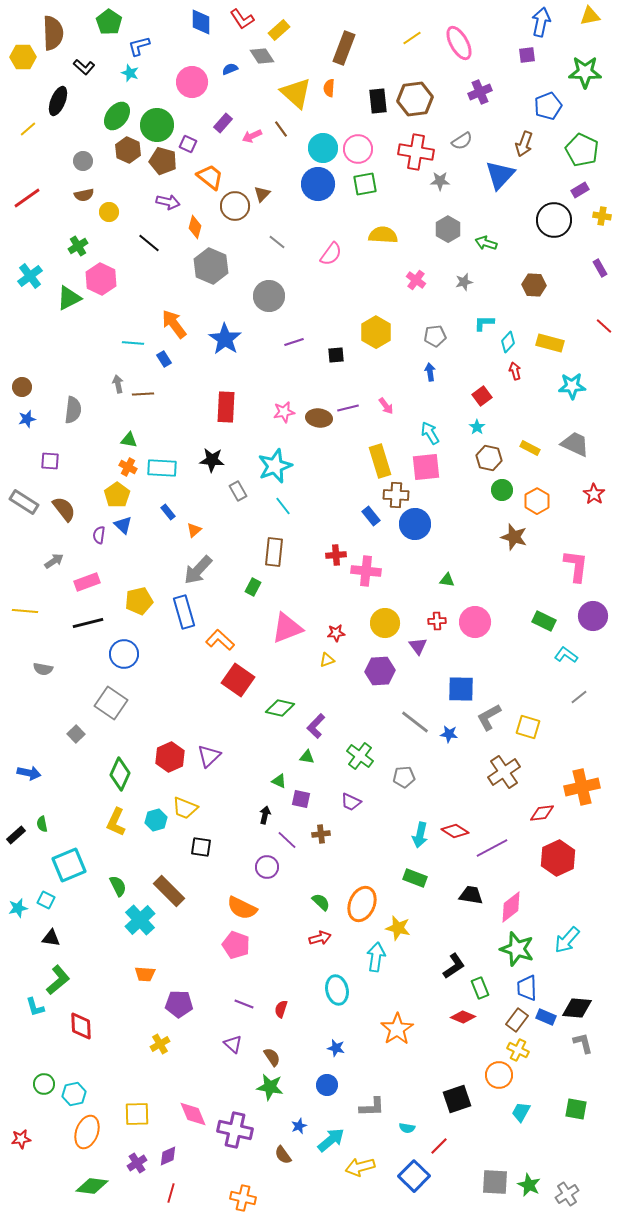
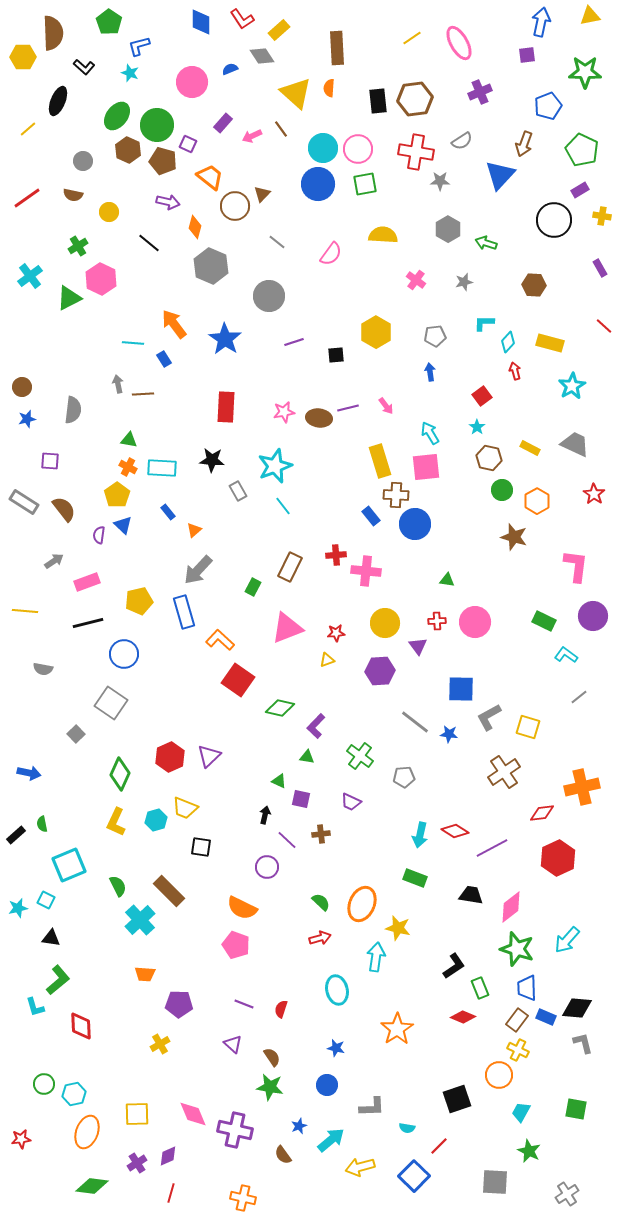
brown rectangle at (344, 48): moved 7 px left; rotated 24 degrees counterclockwise
brown semicircle at (84, 195): moved 11 px left; rotated 24 degrees clockwise
cyan star at (572, 386): rotated 28 degrees counterclockwise
brown rectangle at (274, 552): moved 16 px right, 15 px down; rotated 20 degrees clockwise
green star at (529, 1185): moved 34 px up
